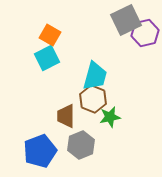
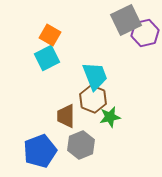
cyan trapezoid: rotated 36 degrees counterclockwise
